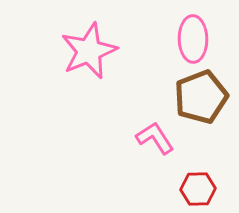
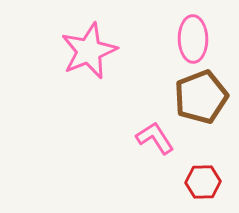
red hexagon: moved 5 px right, 7 px up
